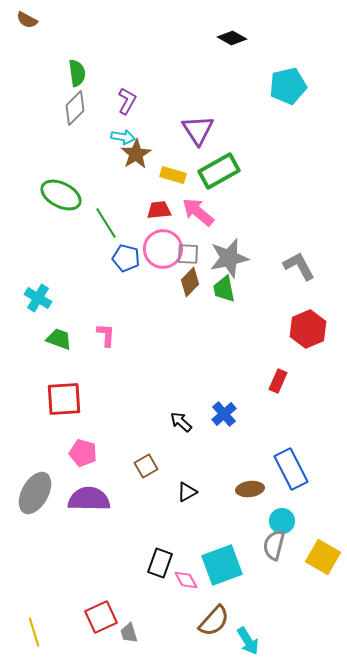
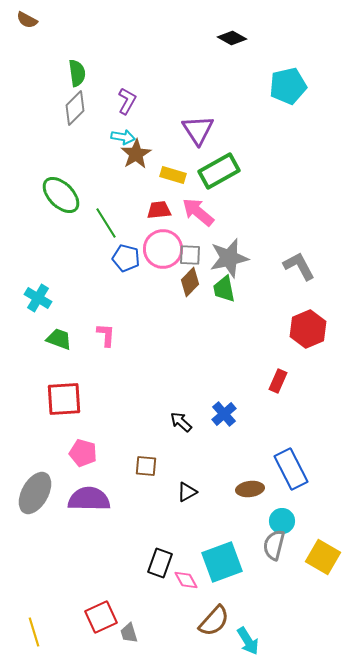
green ellipse at (61, 195): rotated 18 degrees clockwise
gray square at (188, 254): moved 2 px right, 1 px down
brown square at (146, 466): rotated 35 degrees clockwise
cyan square at (222, 565): moved 3 px up
